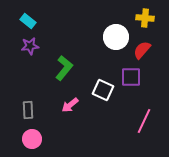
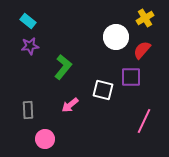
yellow cross: rotated 36 degrees counterclockwise
green L-shape: moved 1 px left, 1 px up
white square: rotated 10 degrees counterclockwise
pink circle: moved 13 px right
